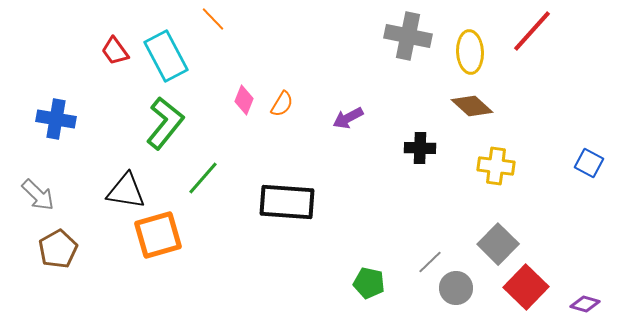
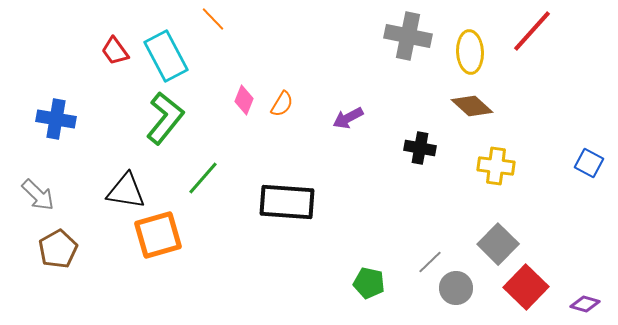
green L-shape: moved 5 px up
black cross: rotated 8 degrees clockwise
